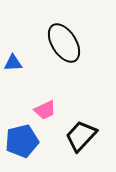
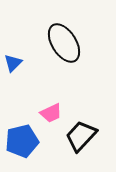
blue triangle: rotated 42 degrees counterclockwise
pink trapezoid: moved 6 px right, 3 px down
